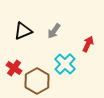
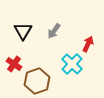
black triangle: rotated 36 degrees counterclockwise
cyan cross: moved 7 px right
red cross: moved 4 px up
brown hexagon: rotated 10 degrees clockwise
